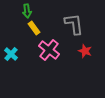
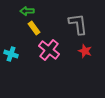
green arrow: rotated 96 degrees clockwise
gray L-shape: moved 4 px right
cyan cross: rotated 24 degrees counterclockwise
